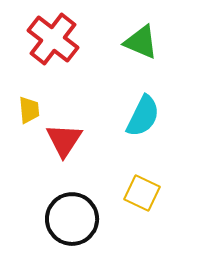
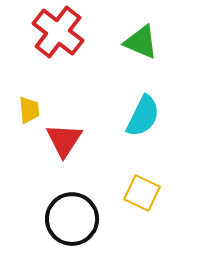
red cross: moved 5 px right, 7 px up
